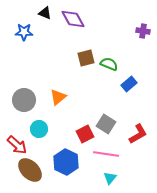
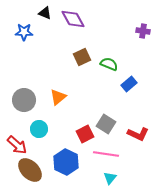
brown square: moved 4 px left, 1 px up; rotated 12 degrees counterclockwise
red L-shape: rotated 55 degrees clockwise
